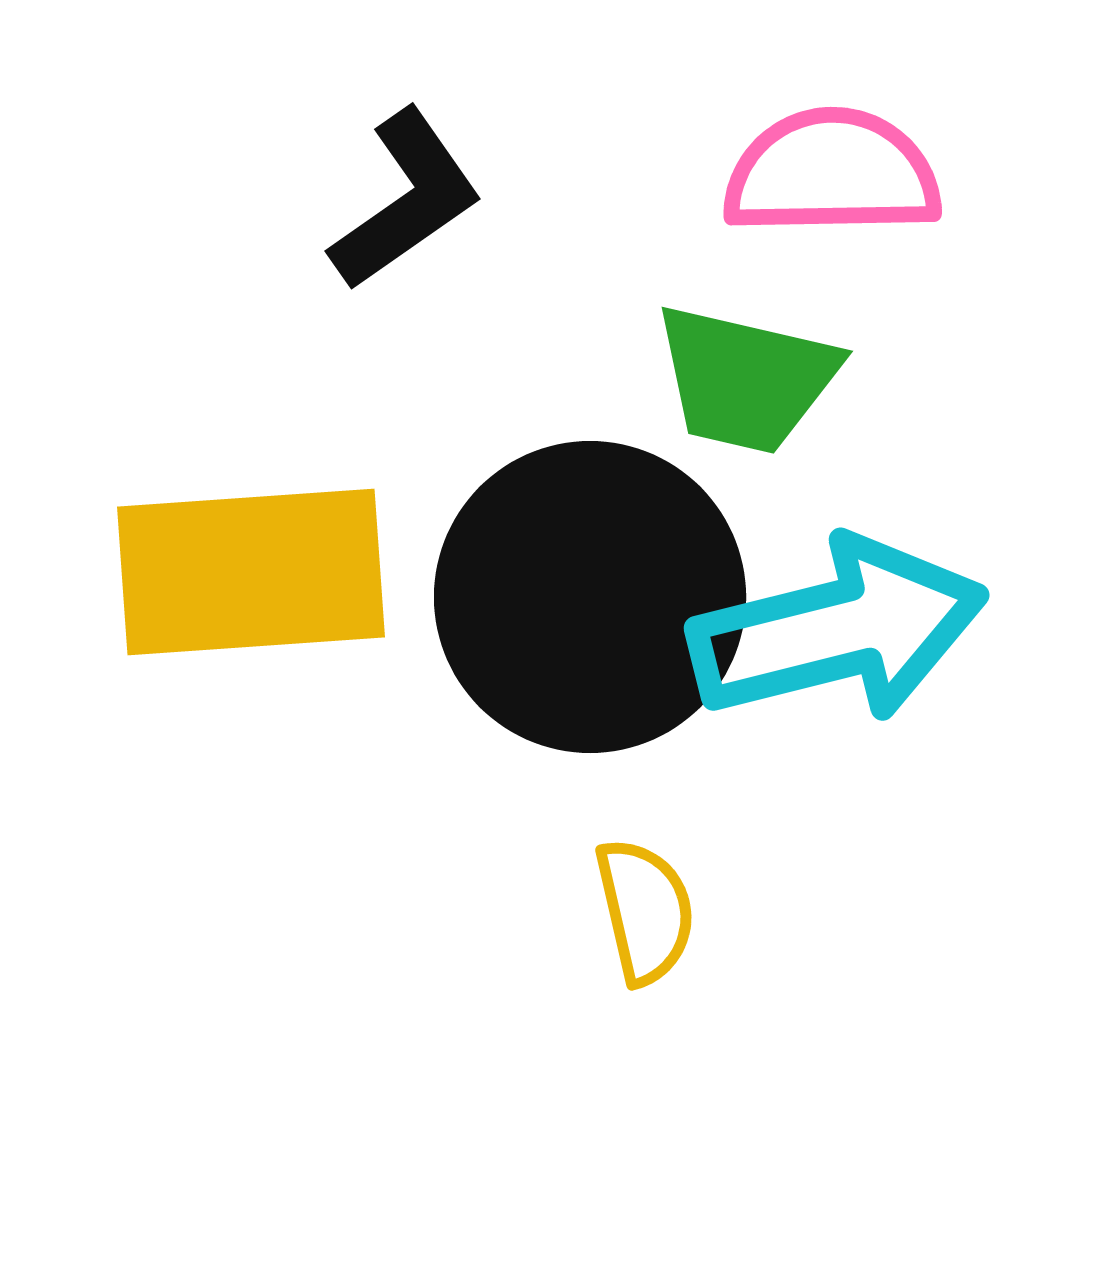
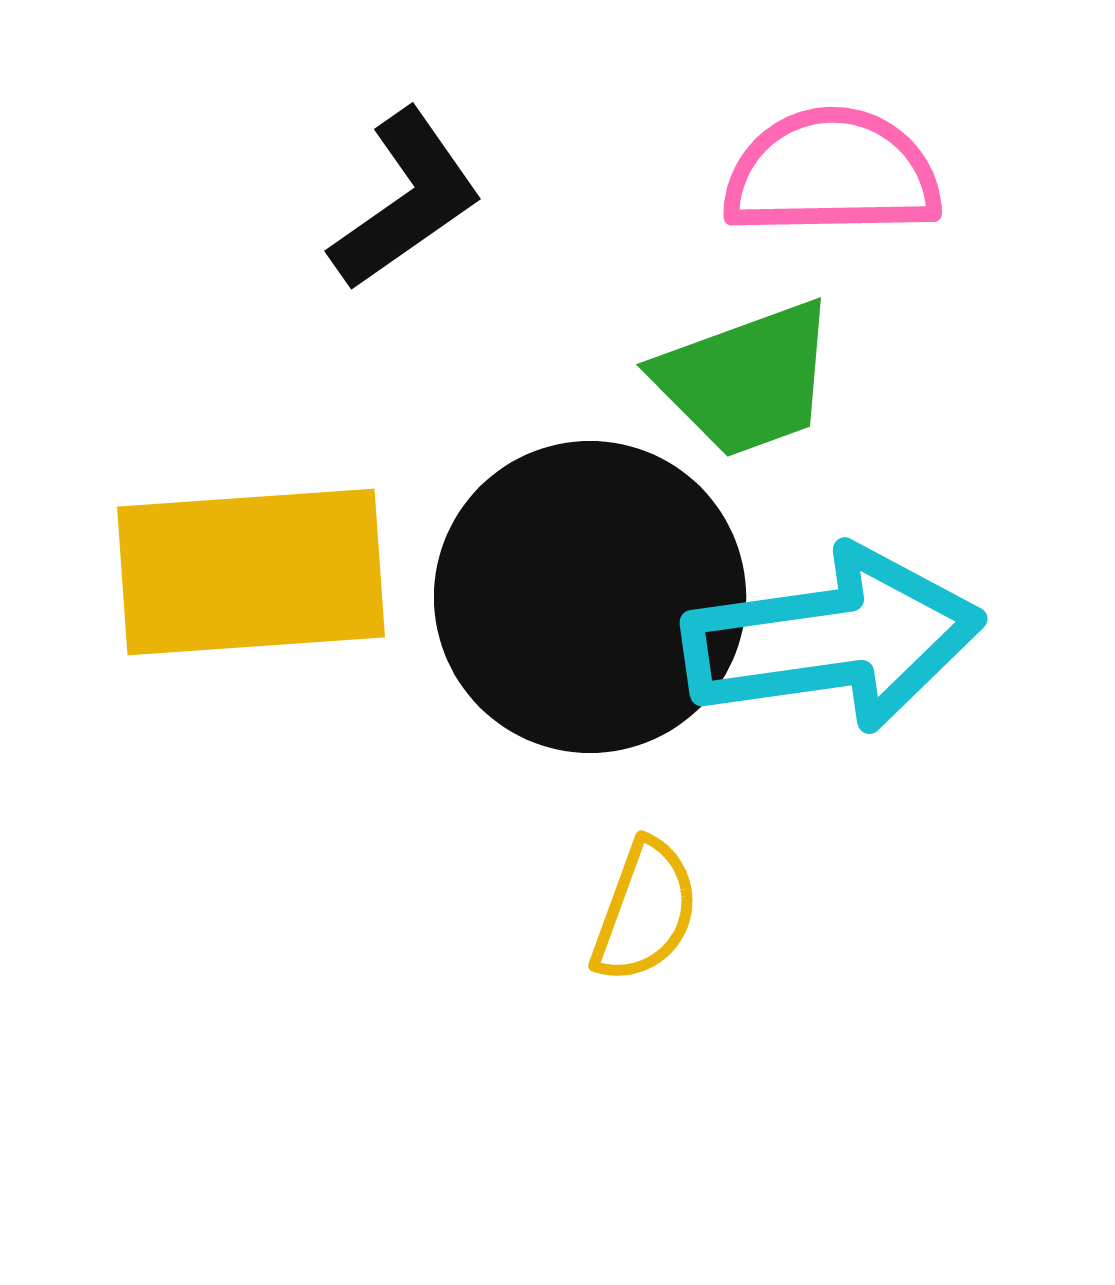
green trapezoid: rotated 33 degrees counterclockwise
cyan arrow: moved 5 px left, 9 px down; rotated 6 degrees clockwise
yellow semicircle: rotated 33 degrees clockwise
